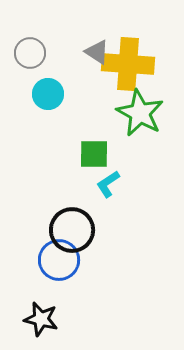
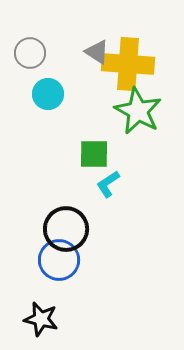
green star: moved 2 px left, 2 px up
black circle: moved 6 px left, 1 px up
